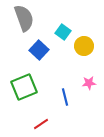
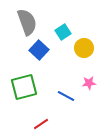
gray semicircle: moved 3 px right, 4 px down
cyan square: rotated 21 degrees clockwise
yellow circle: moved 2 px down
green square: rotated 8 degrees clockwise
blue line: moved 1 px right, 1 px up; rotated 48 degrees counterclockwise
